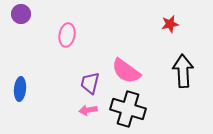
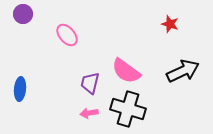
purple circle: moved 2 px right
red star: rotated 30 degrees clockwise
pink ellipse: rotated 50 degrees counterclockwise
black arrow: rotated 68 degrees clockwise
pink arrow: moved 1 px right, 3 px down
